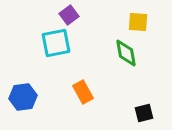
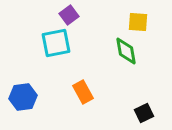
green diamond: moved 2 px up
black square: rotated 12 degrees counterclockwise
